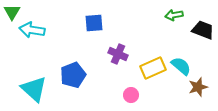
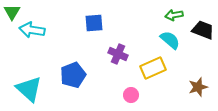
cyan semicircle: moved 11 px left, 26 px up
cyan triangle: moved 5 px left
